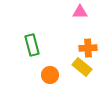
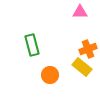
orange cross: moved 1 px down; rotated 18 degrees counterclockwise
